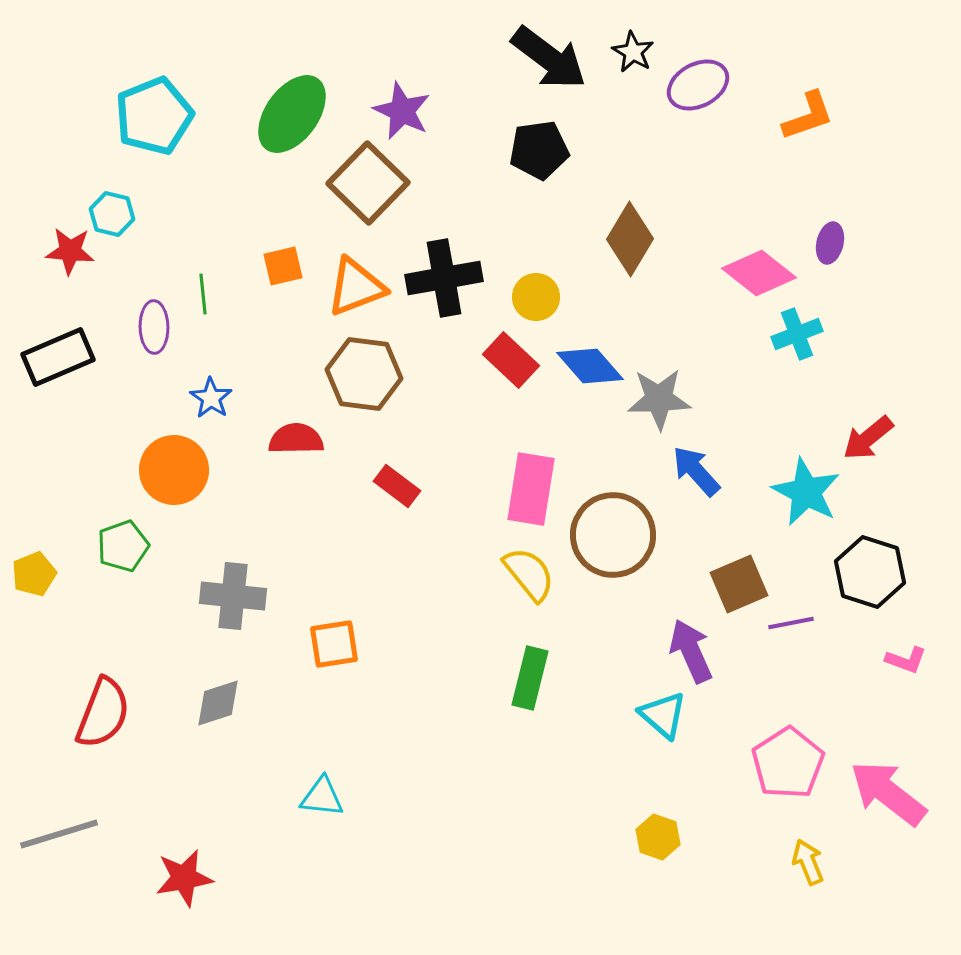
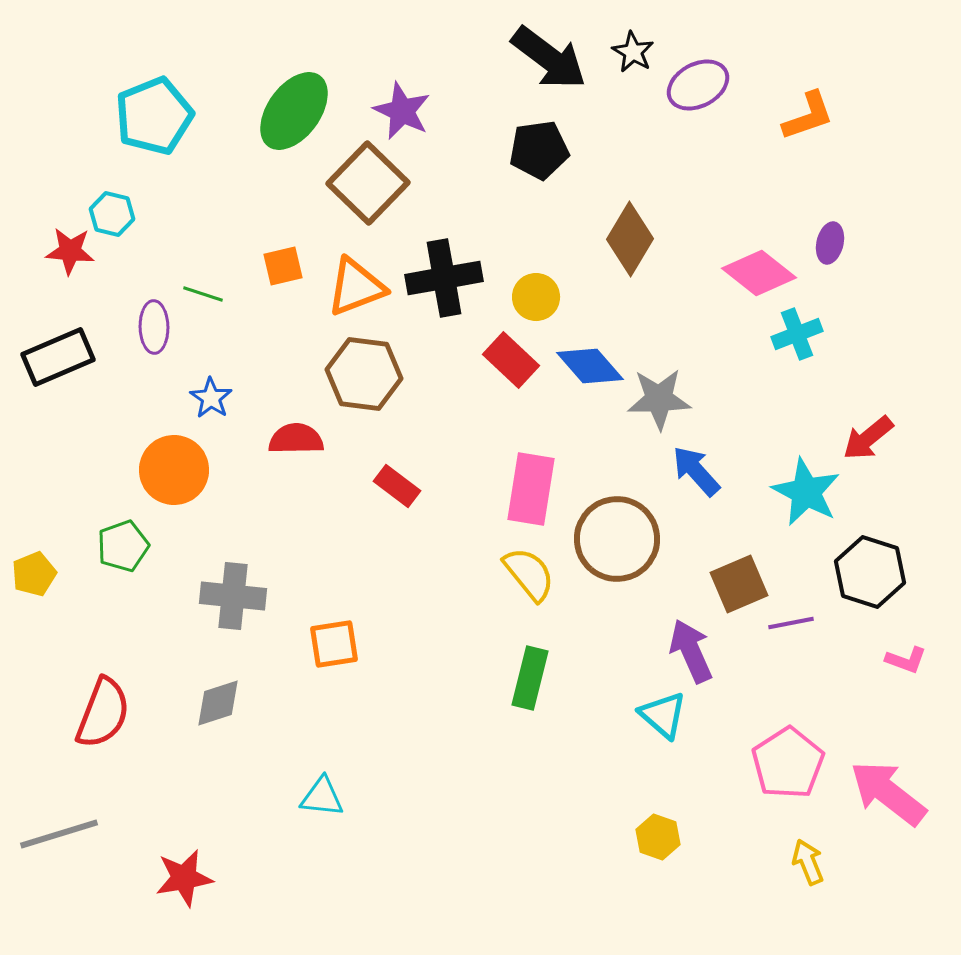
green ellipse at (292, 114): moved 2 px right, 3 px up
green line at (203, 294): rotated 66 degrees counterclockwise
brown circle at (613, 535): moved 4 px right, 4 px down
